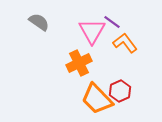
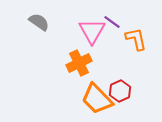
orange L-shape: moved 11 px right, 4 px up; rotated 25 degrees clockwise
